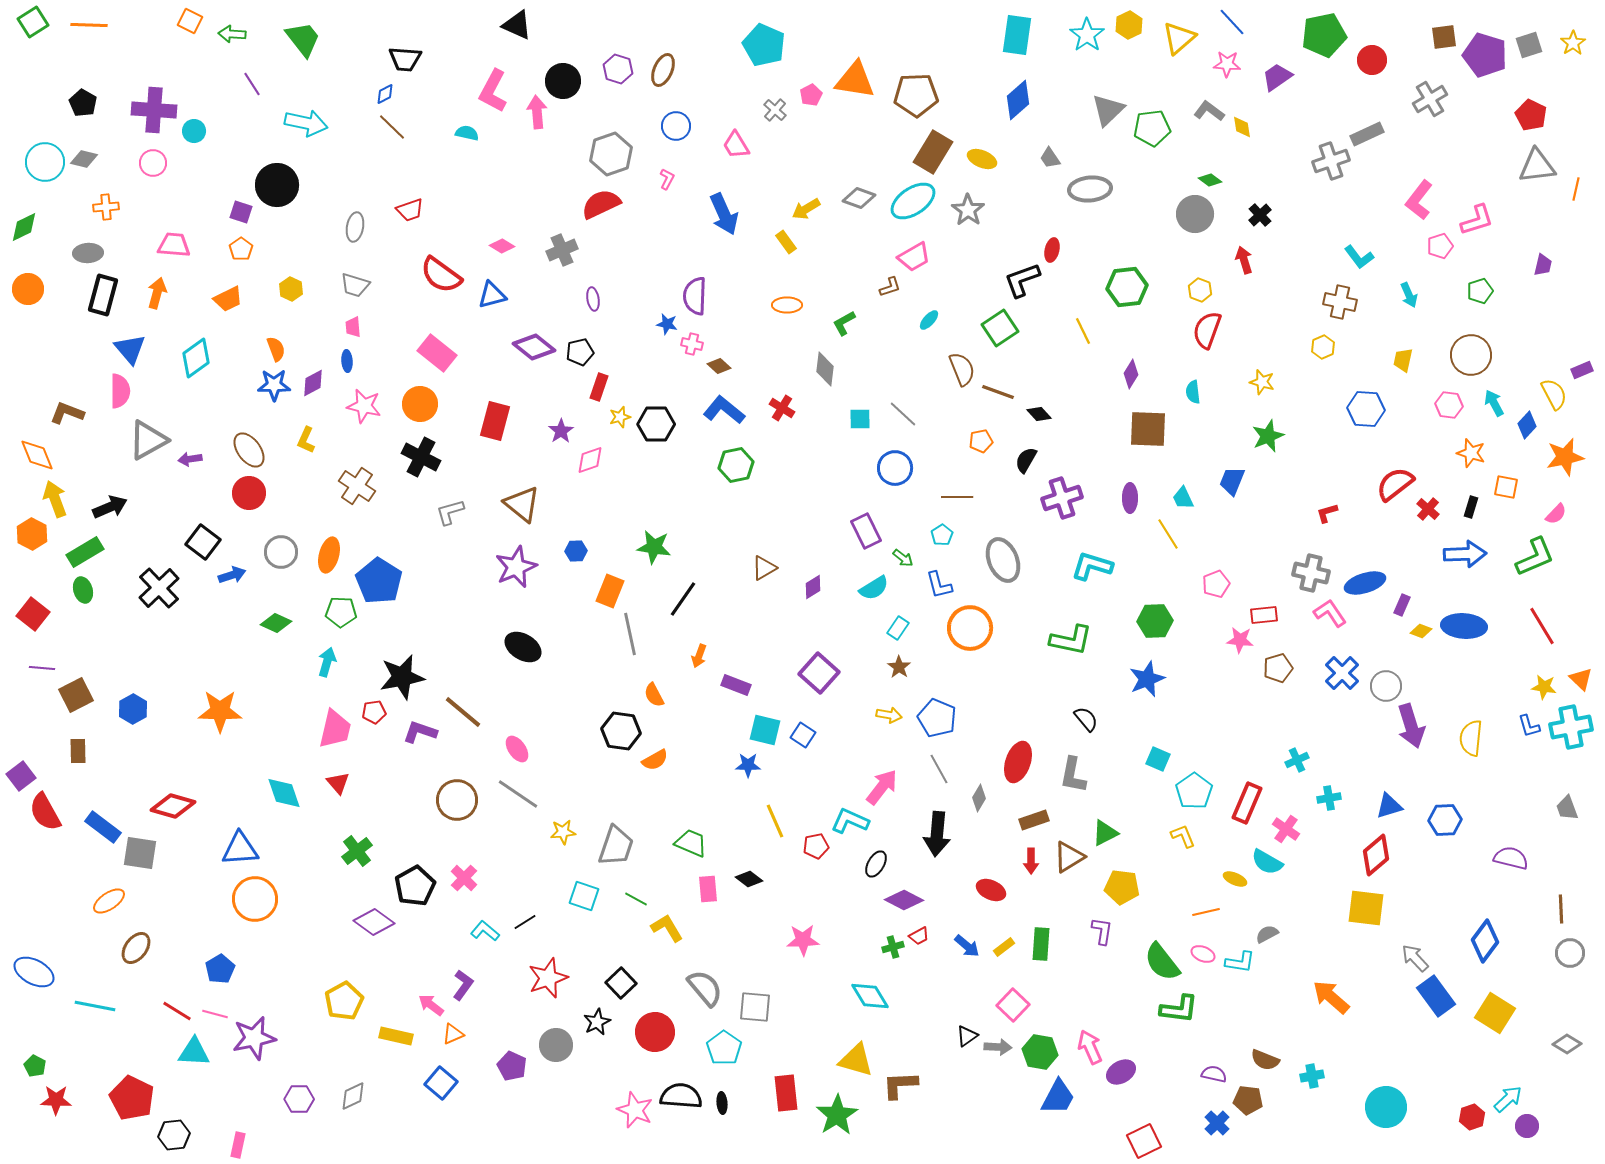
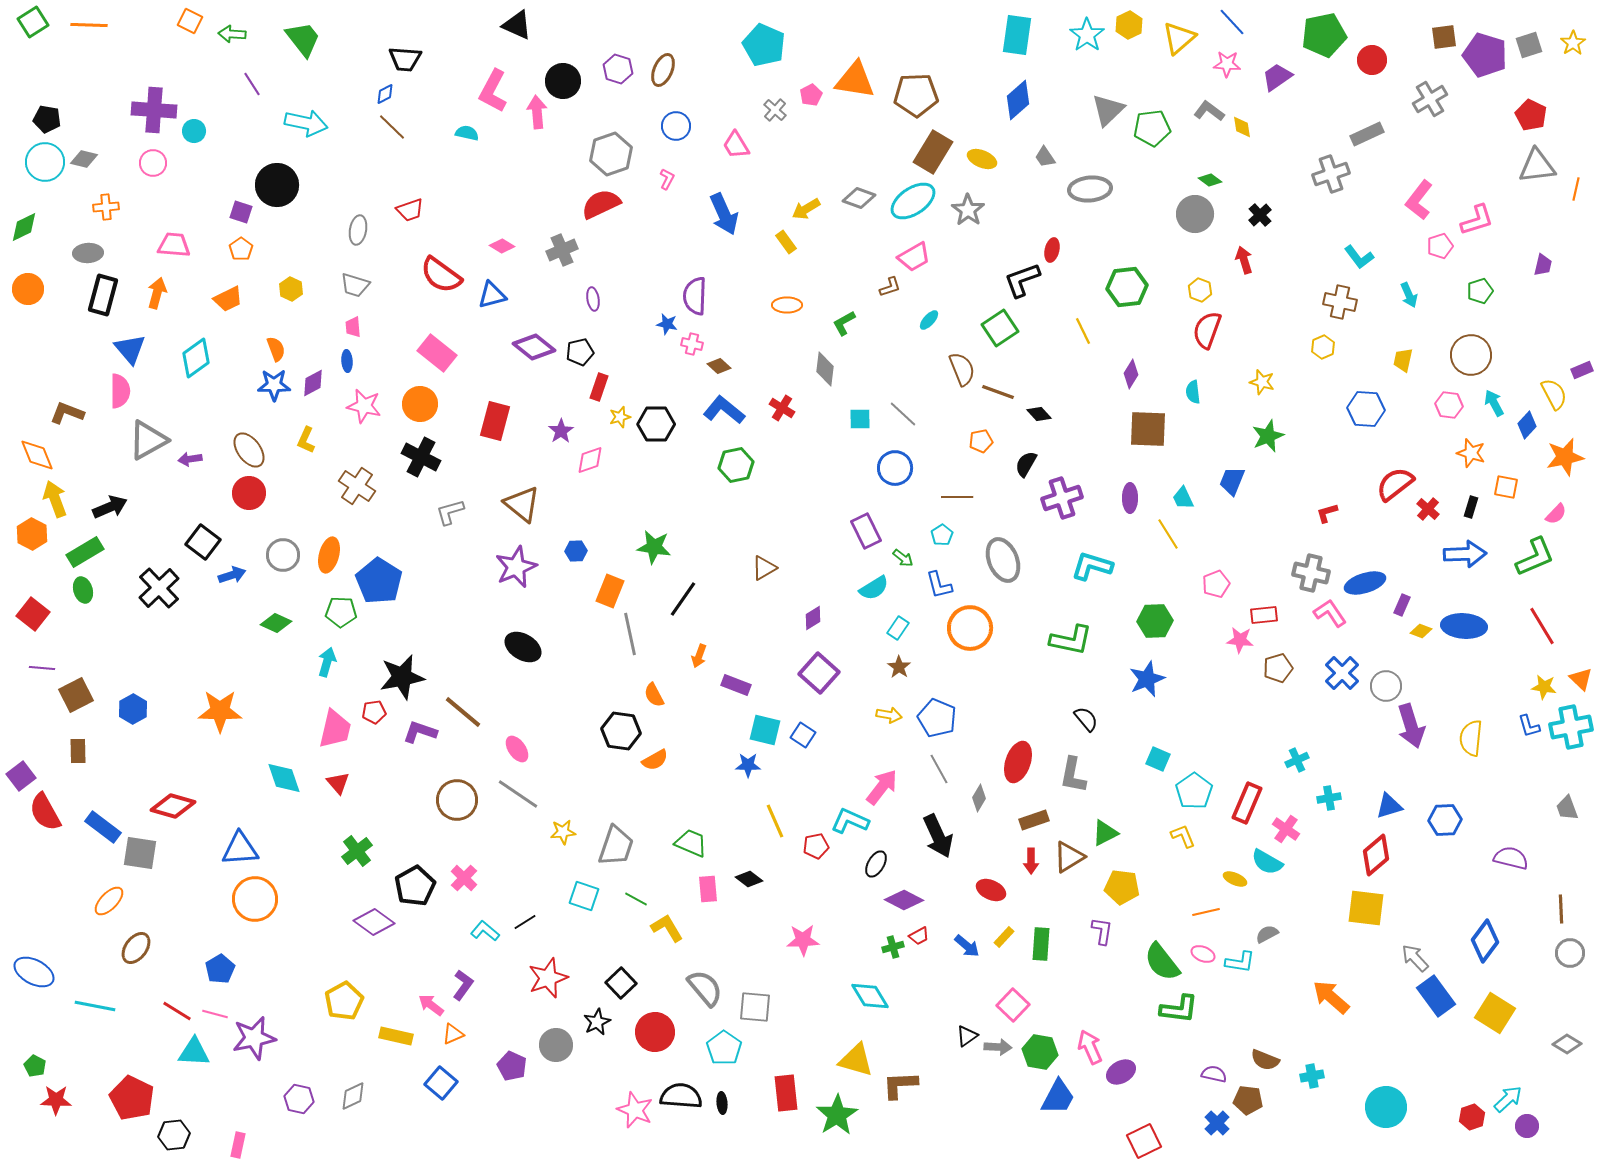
black pentagon at (83, 103): moved 36 px left, 16 px down; rotated 20 degrees counterclockwise
gray trapezoid at (1050, 158): moved 5 px left, 1 px up
gray cross at (1331, 161): moved 13 px down
gray ellipse at (355, 227): moved 3 px right, 3 px down
black semicircle at (1026, 460): moved 4 px down
gray circle at (281, 552): moved 2 px right, 3 px down
purple diamond at (813, 587): moved 31 px down
cyan diamond at (284, 793): moved 15 px up
black arrow at (937, 834): moved 1 px right, 2 px down; rotated 30 degrees counterclockwise
orange ellipse at (109, 901): rotated 12 degrees counterclockwise
yellow rectangle at (1004, 947): moved 10 px up; rotated 10 degrees counterclockwise
purple hexagon at (299, 1099): rotated 12 degrees clockwise
